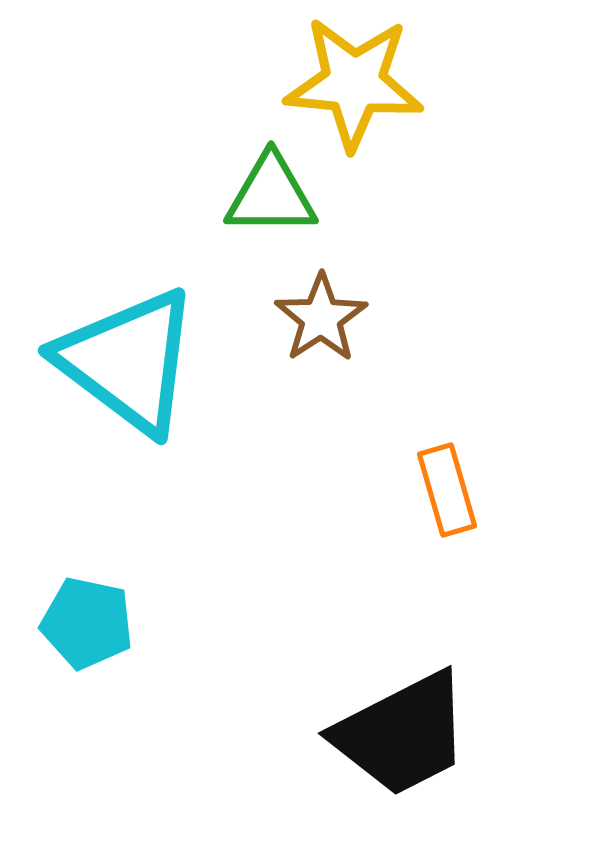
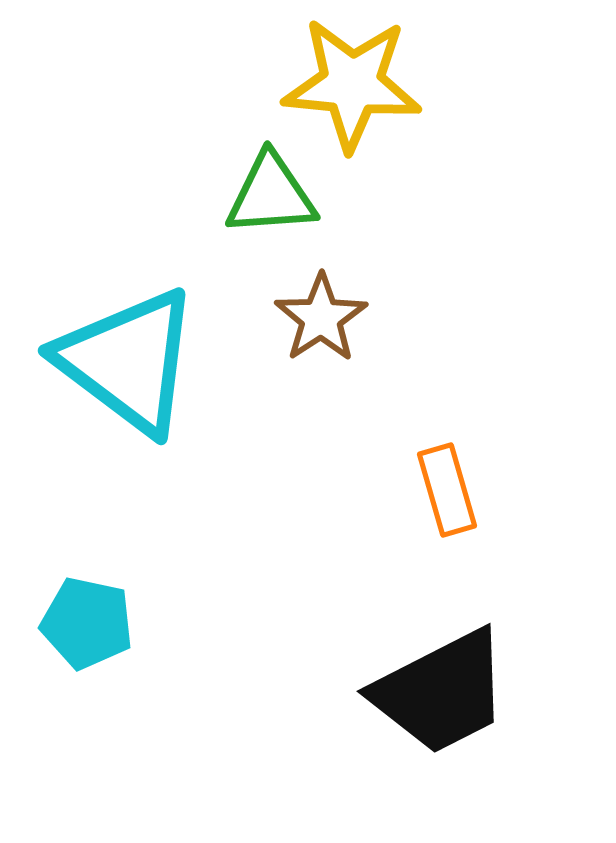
yellow star: moved 2 px left, 1 px down
green triangle: rotated 4 degrees counterclockwise
black trapezoid: moved 39 px right, 42 px up
